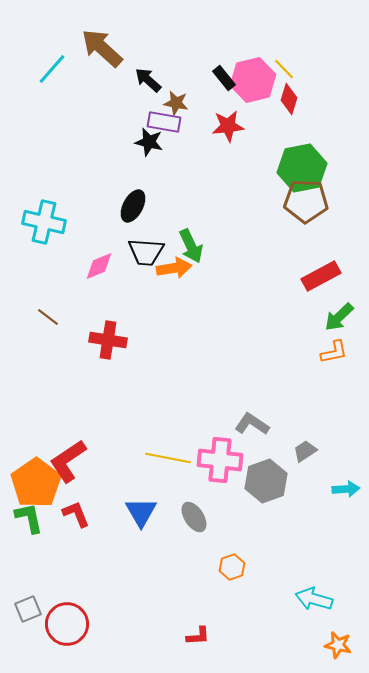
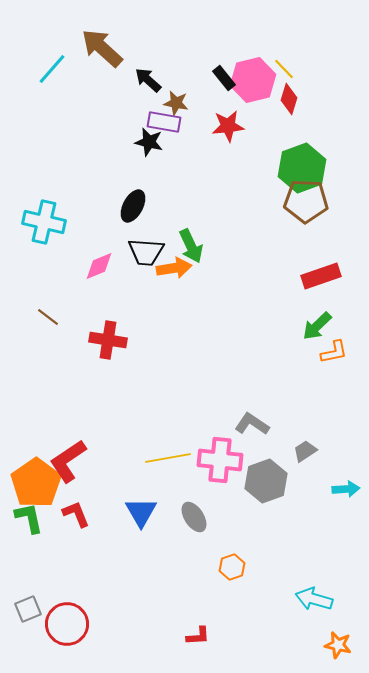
green hexagon at (302, 168): rotated 9 degrees counterclockwise
red rectangle at (321, 276): rotated 9 degrees clockwise
green arrow at (339, 317): moved 22 px left, 9 px down
yellow line at (168, 458): rotated 21 degrees counterclockwise
